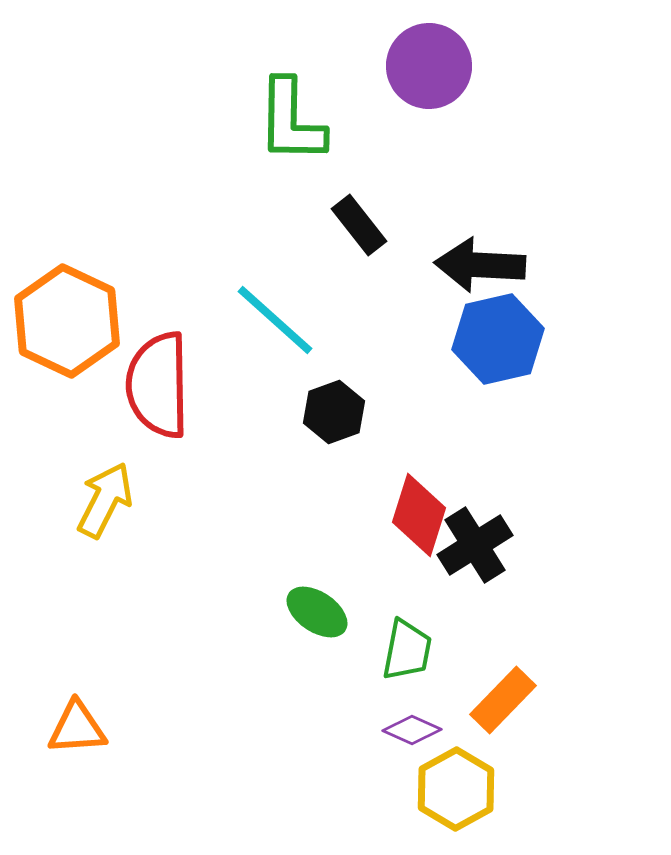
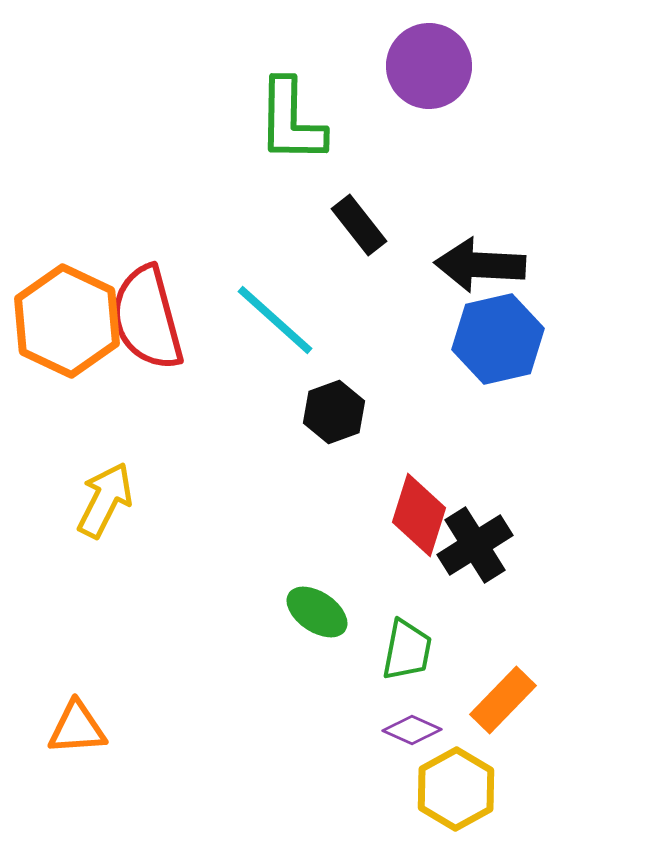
red semicircle: moved 11 px left, 67 px up; rotated 14 degrees counterclockwise
